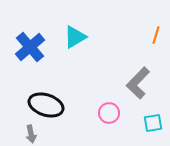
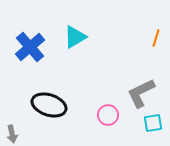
orange line: moved 3 px down
gray L-shape: moved 3 px right, 10 px down; rotated 20 degrees clockwise
black ellipse: moved 3 px right
pink circle: moved 1 px left, 2 px down
gray arrow: moved 19 px left
